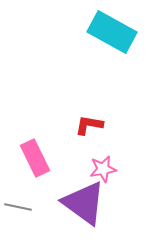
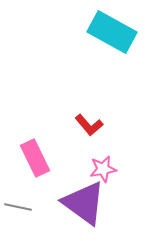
red L-shape: rotated 140 degrees counterclockwise
